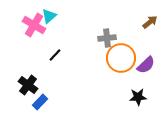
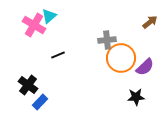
gray cross: moved 2 px down
black line: moved 3 px right; rotated 24 degrees clockwise
purple semicircle: moved 1 px left, 2 px down
black star: moved 2 px left
